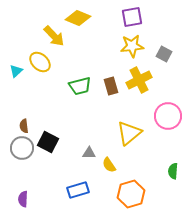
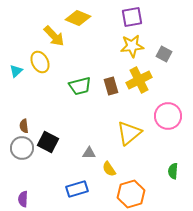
yellow ellipse: rotated 20 degrees clockwise
yellow semicircle: moved 4 px down
blue rectangle: moved 1 px left, 1 px up
